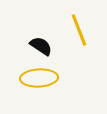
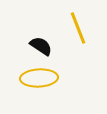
yellow line: moved 1 px left, 2 px up
